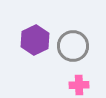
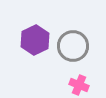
pink cross: rotated 24 degrees clockwise
